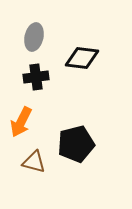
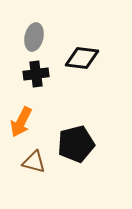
black cross: moved 3 px up
